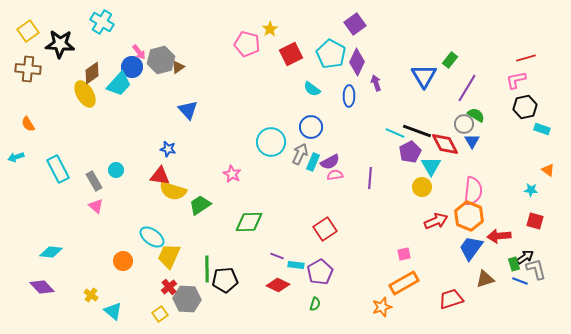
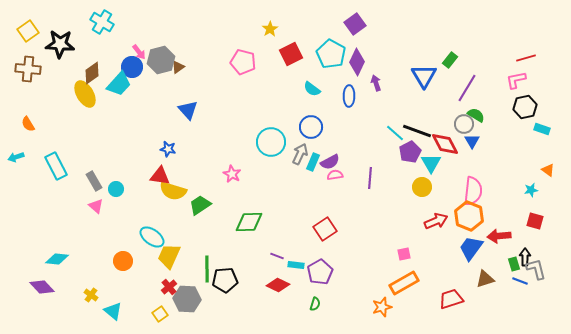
pink pentagon at (247, 44): moved 4 px left, 18 px down
cyan line at (395, 133): rotated 18 degrees clockwise
cyan triangle at (431, 166): moved 3 px up
cyan rectangle at (58, 169): moved 2 px left, 3 px up
cyan circle at (116, 170): moved 19 px down
cyan star at (531, 190): rotated 16 degrees counterclockwise
cyan diamond at (51, 252): moved 6 px right, 7 px down
black arrow at (525, 257): rotated 54 degrees counterclockwise
